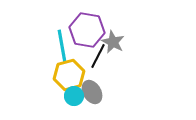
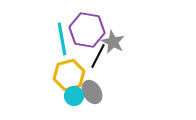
cyan line: moved 7 px up
